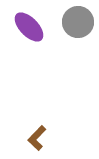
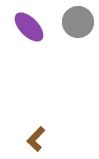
brown L-shape: moved 1 px left, 1 px down
